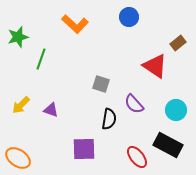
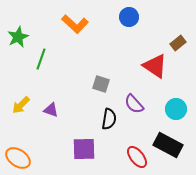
green star: rotated 10 degrees counterclockwise
cyan circle: moved 1 px up
